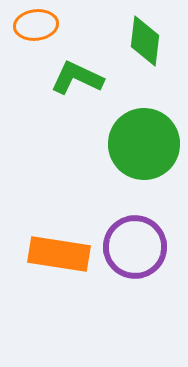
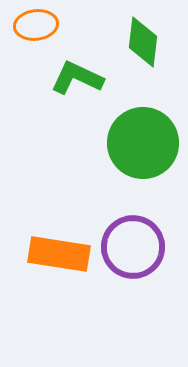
green diamond: moved 2 px left, 1 px down
green circle: moved 1 px left, 1 px up
purple circle: moved 2 px left
